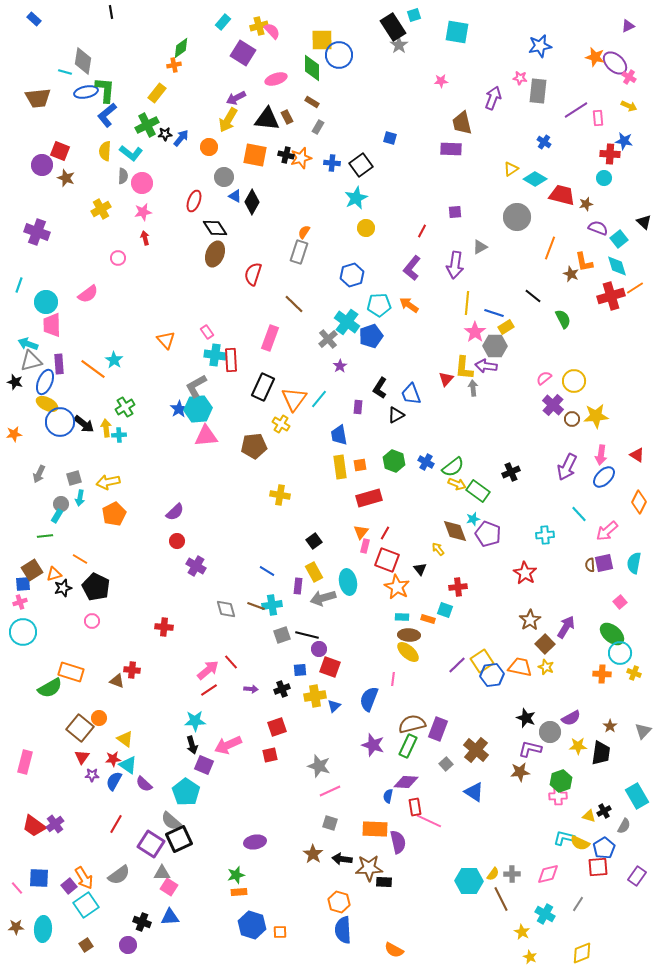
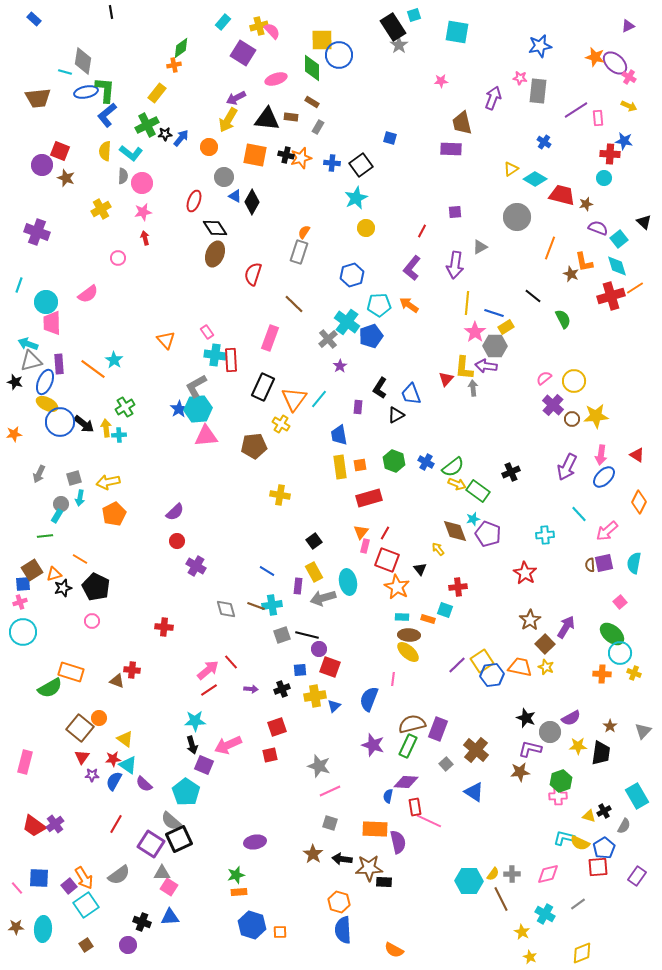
brown rectangle at (287, 117): moved 4 px right; rotated 56 degrees counterclockwise
pink trapezoid at (52, 325): moved 2 px up
gray line at (578, 904): rotated 21 degrees clockwise
